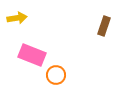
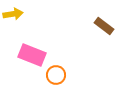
yellow arrow: moved 4 px left, 4 px up
brown rectangle: rotated 72 degrees counterclockwise
